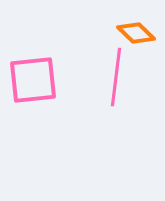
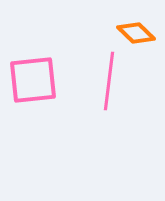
pink line: moved 7 px left, 4 px down
